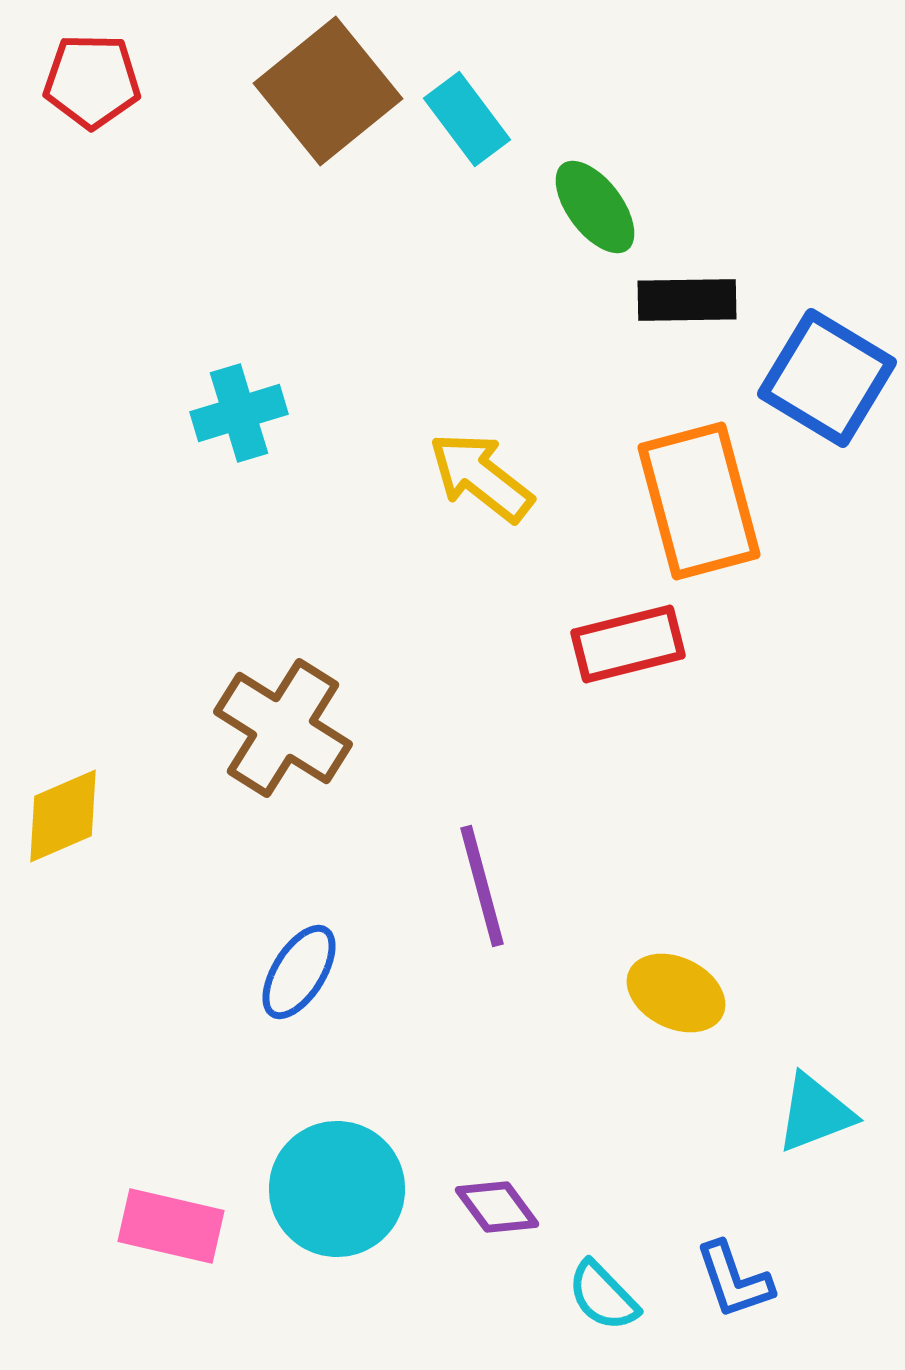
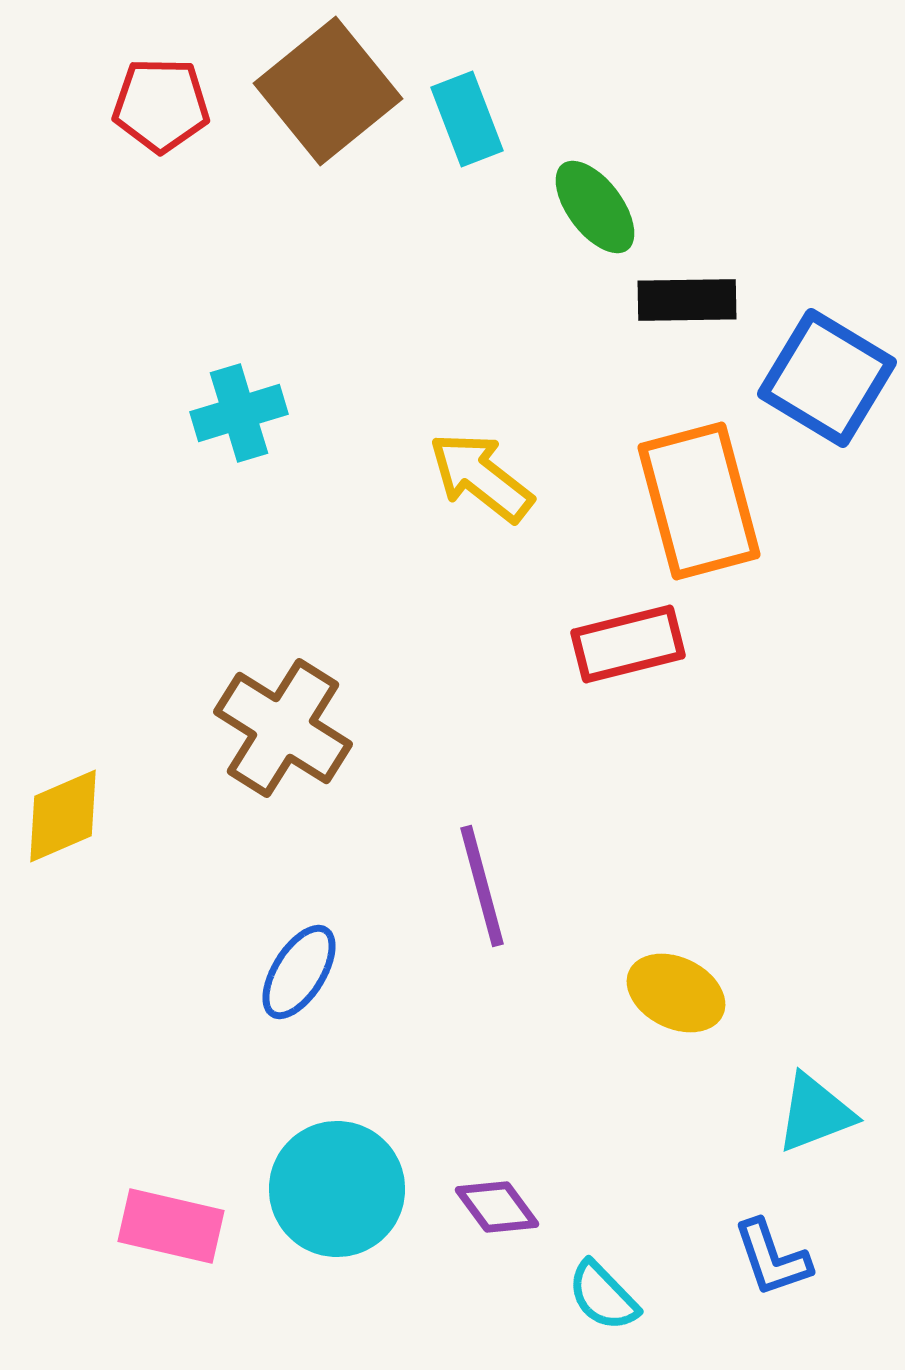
red pentagon: moved 69 px right, 24 px down
cyan rectangle: rotated 16 degrees clockwise
blue L-shape: moved 38 px right, 22 px up
